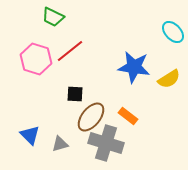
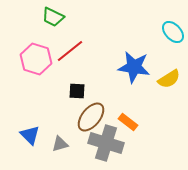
black square: moved 2 px right, 3 px up
orange rectangle: moved 6 px down
